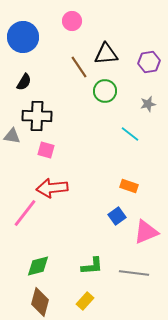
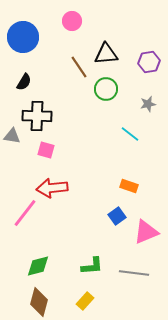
green circle: moved 1 px right, 2 px up
brown diamond: moved 1 px left
